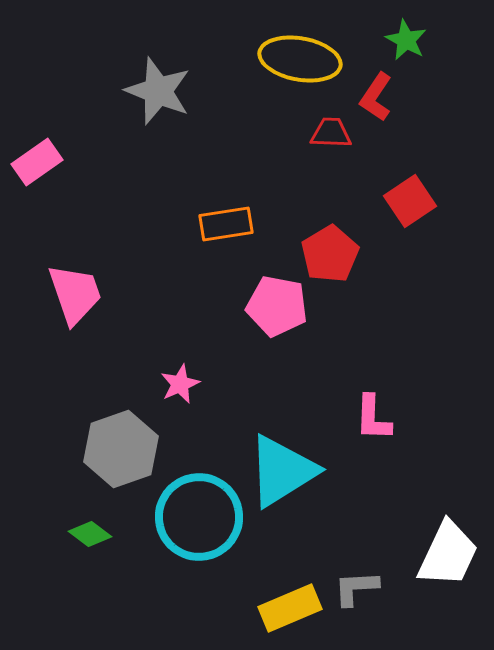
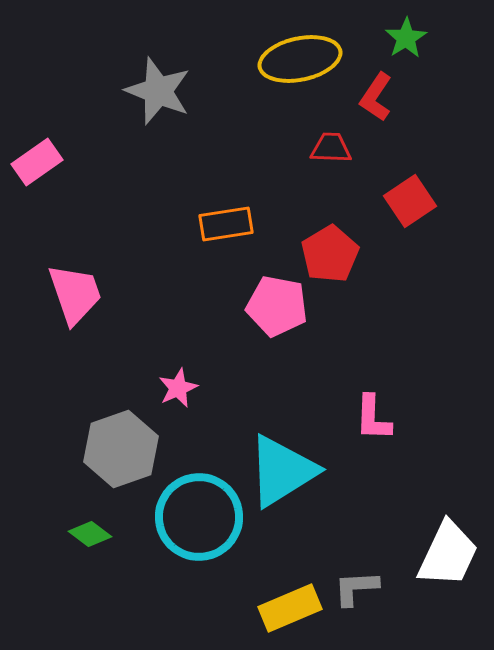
green star: moved 2 px up; rotated 12 degrees clockwise
yellow ellipse: rotated 22 degrees counterclockwise
red trapezoid: moved 15 px down
pink star: moved 2 px left, 4 px down
